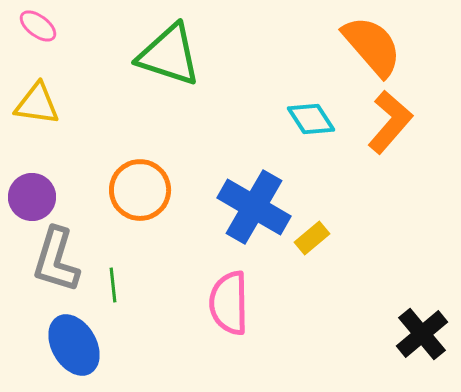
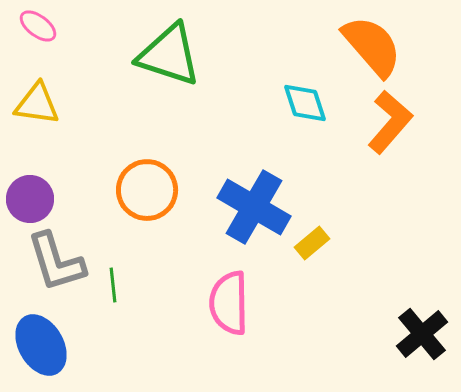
cyan diamond: moved 6 px left, 16 px up; rotated 15 degrees clockwise
orange circle: moved 7 px right
purple circle: moved 2 px left, 2 px down
yellow rectangle: moved 5 px down
gray L-shape: moved 2 px down; rotated 34 degrees counterclockwise
blue ellipse: moved 33 px left
